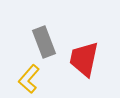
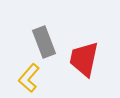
yellow L-shape: moved 1 px up
